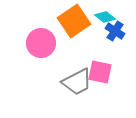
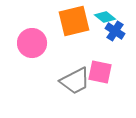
orange square: rotated 20 degrees clockwise
pink circle: moved 9 px left
gray trapezoid: moved 2 px left, 1 px up
